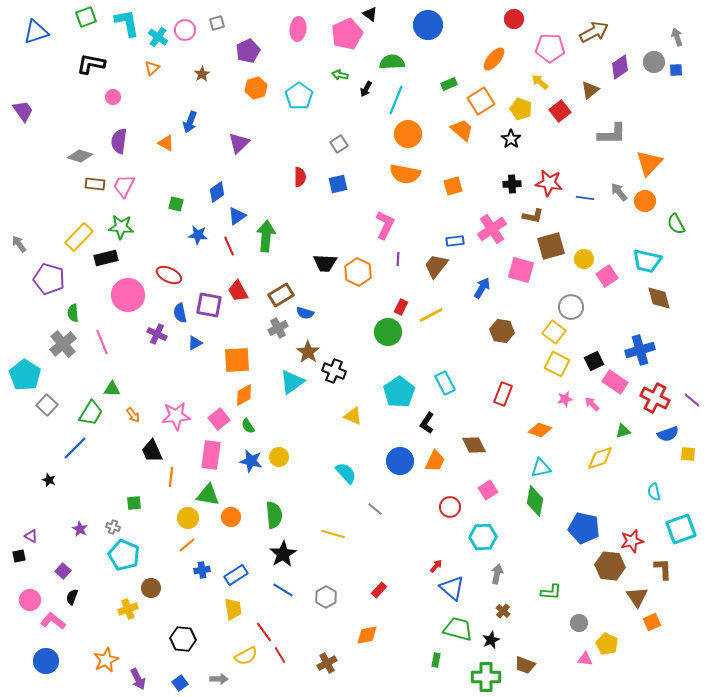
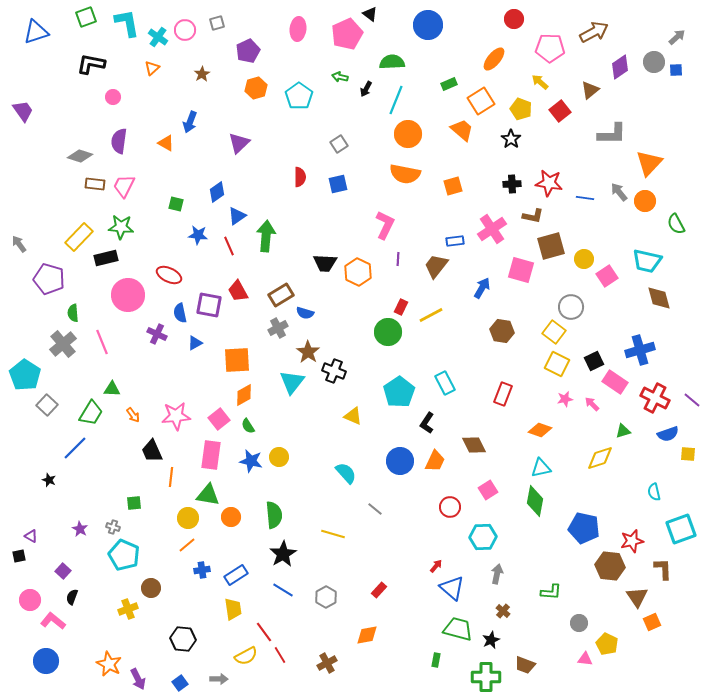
gray arrow at (677, 37): rotated 66 degrees clockwise
green arrow at (340, 75): moved 2 px down
cyan triangle at (292, 382): rotated 16 degrees counterclockwise
orange star at (106, 660): moved 3 px right, 4 px down; rotated 20 degrees counterclockwise
